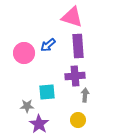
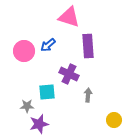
pink triangle: moved 3 px left
purple rectangle: moved 10 px right
pink circle: moved 2 px up
purple cross: moved 6 px left, 2 px up; rotated 30 degrees clockwise
gray arrow: moved 3 px right
yellow circle: moved 36 px right
purple star: rotated 24 degrees clockwise
